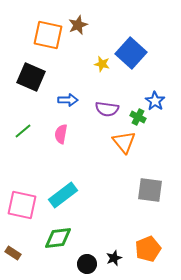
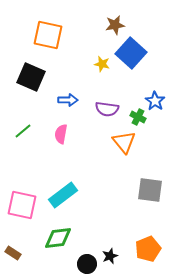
brown star: moved 37 px right; rotated 12 degrees clockwise
black star: moved 4 px left, 2 px up
